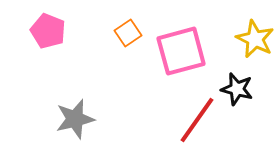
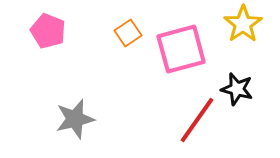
yellow star: moved 12 px left, 15 px up; rotated 12 degrees clockwise
pink square: moved 2 px up
